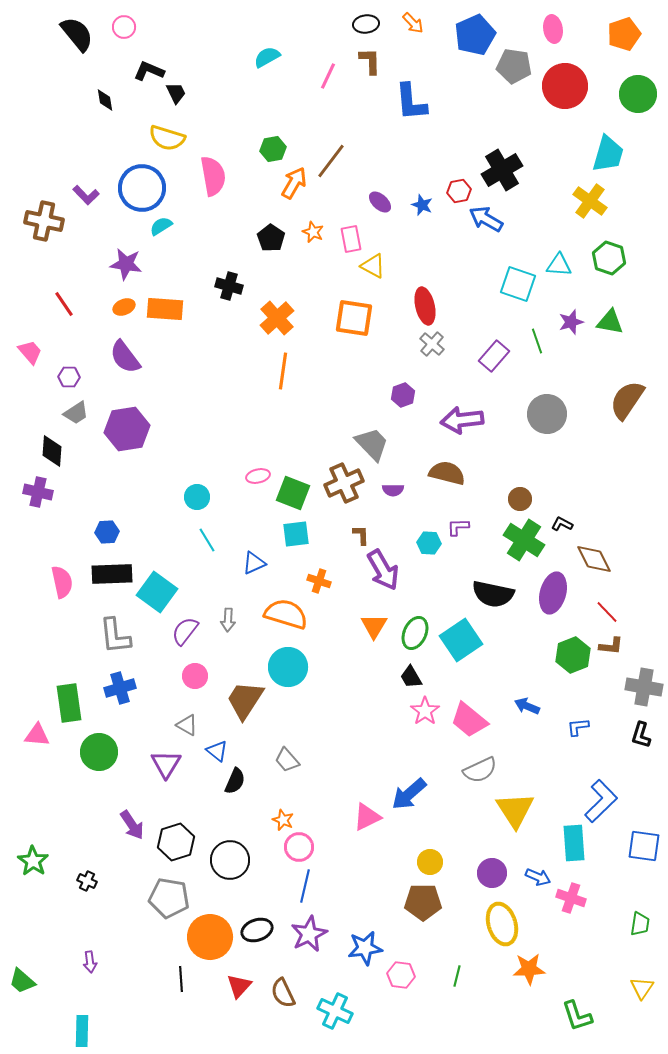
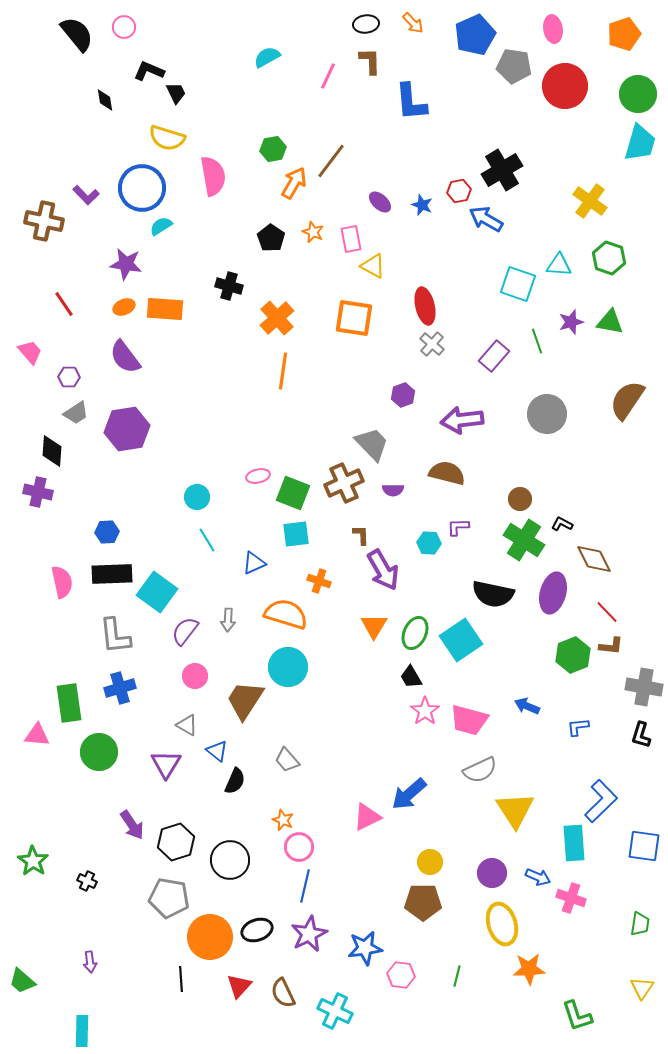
cyan trapezoid at (608, 154): moved 32 px right, 11 px up
pink trapezoid at (469, 720): rotated 24 degrees counterclockwise
